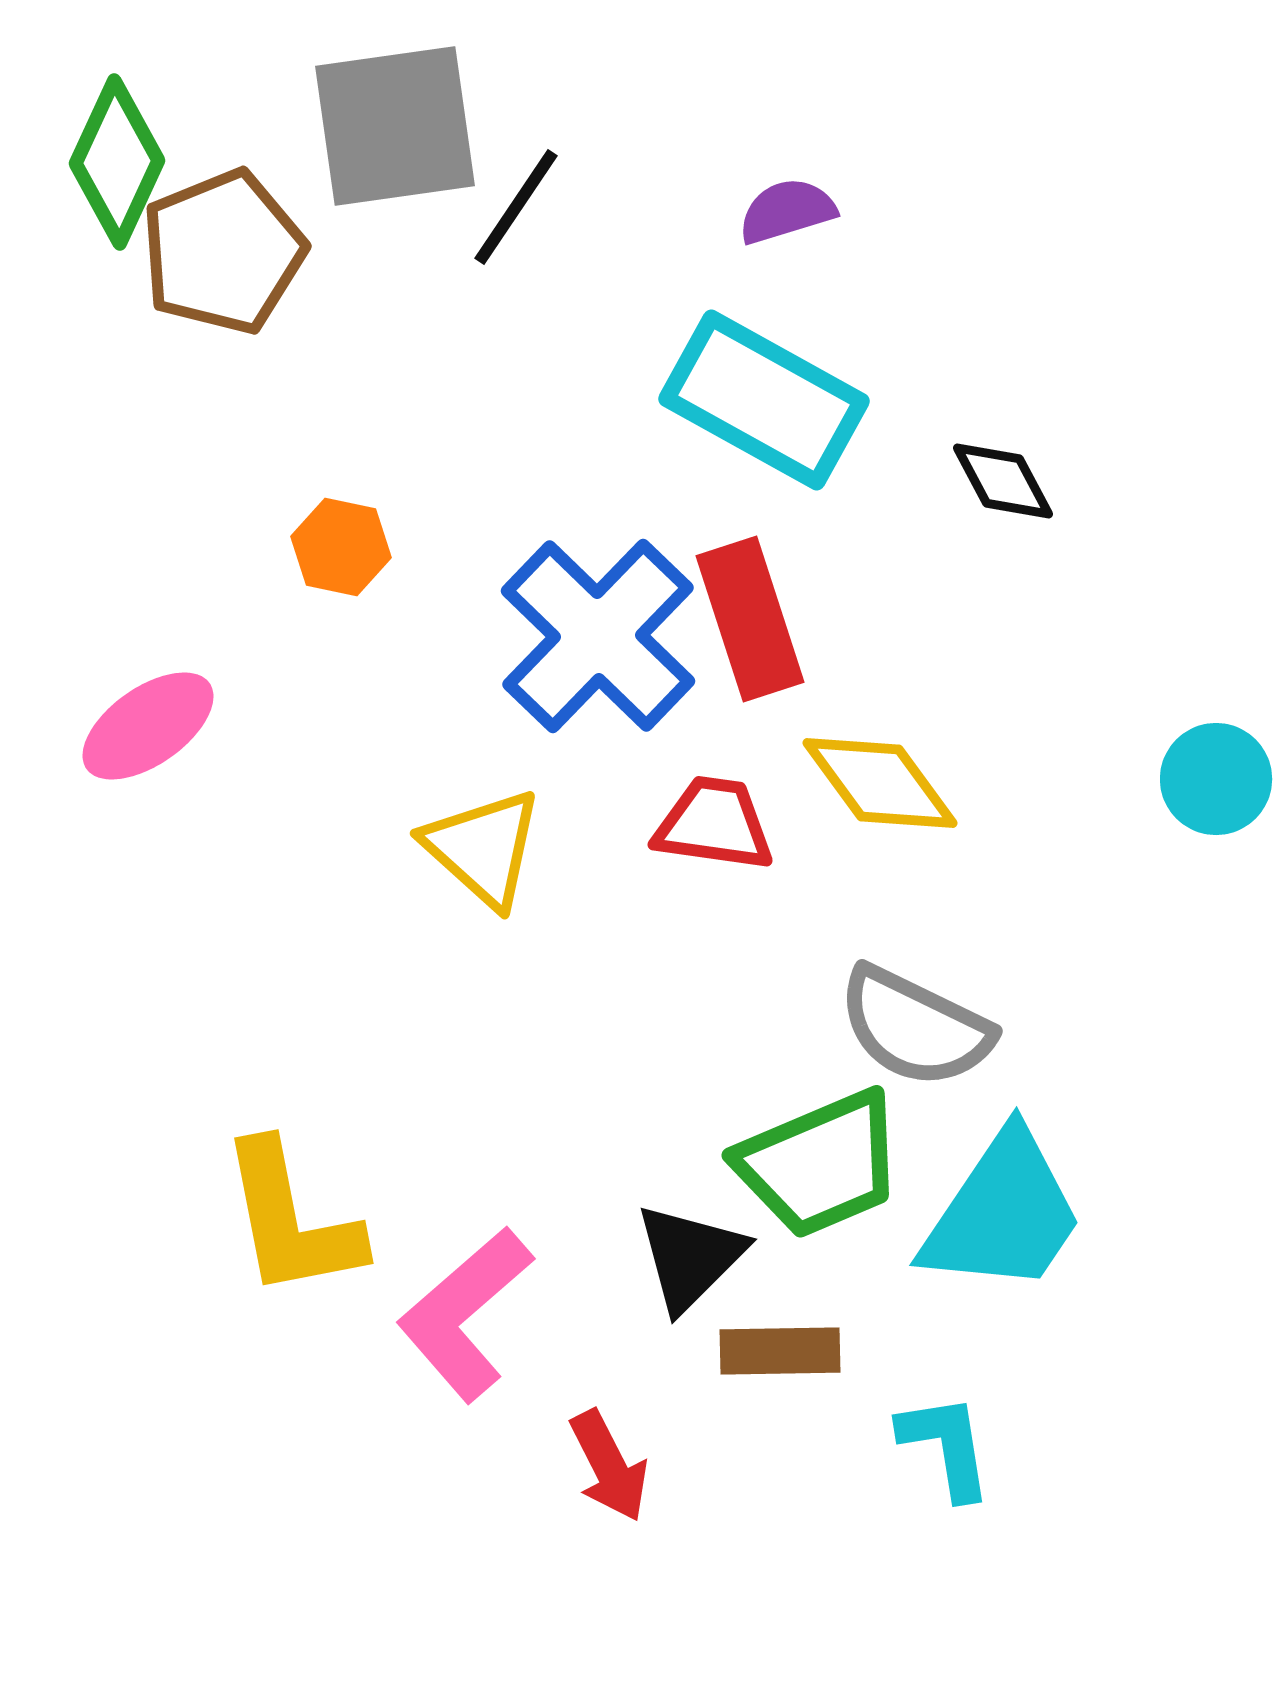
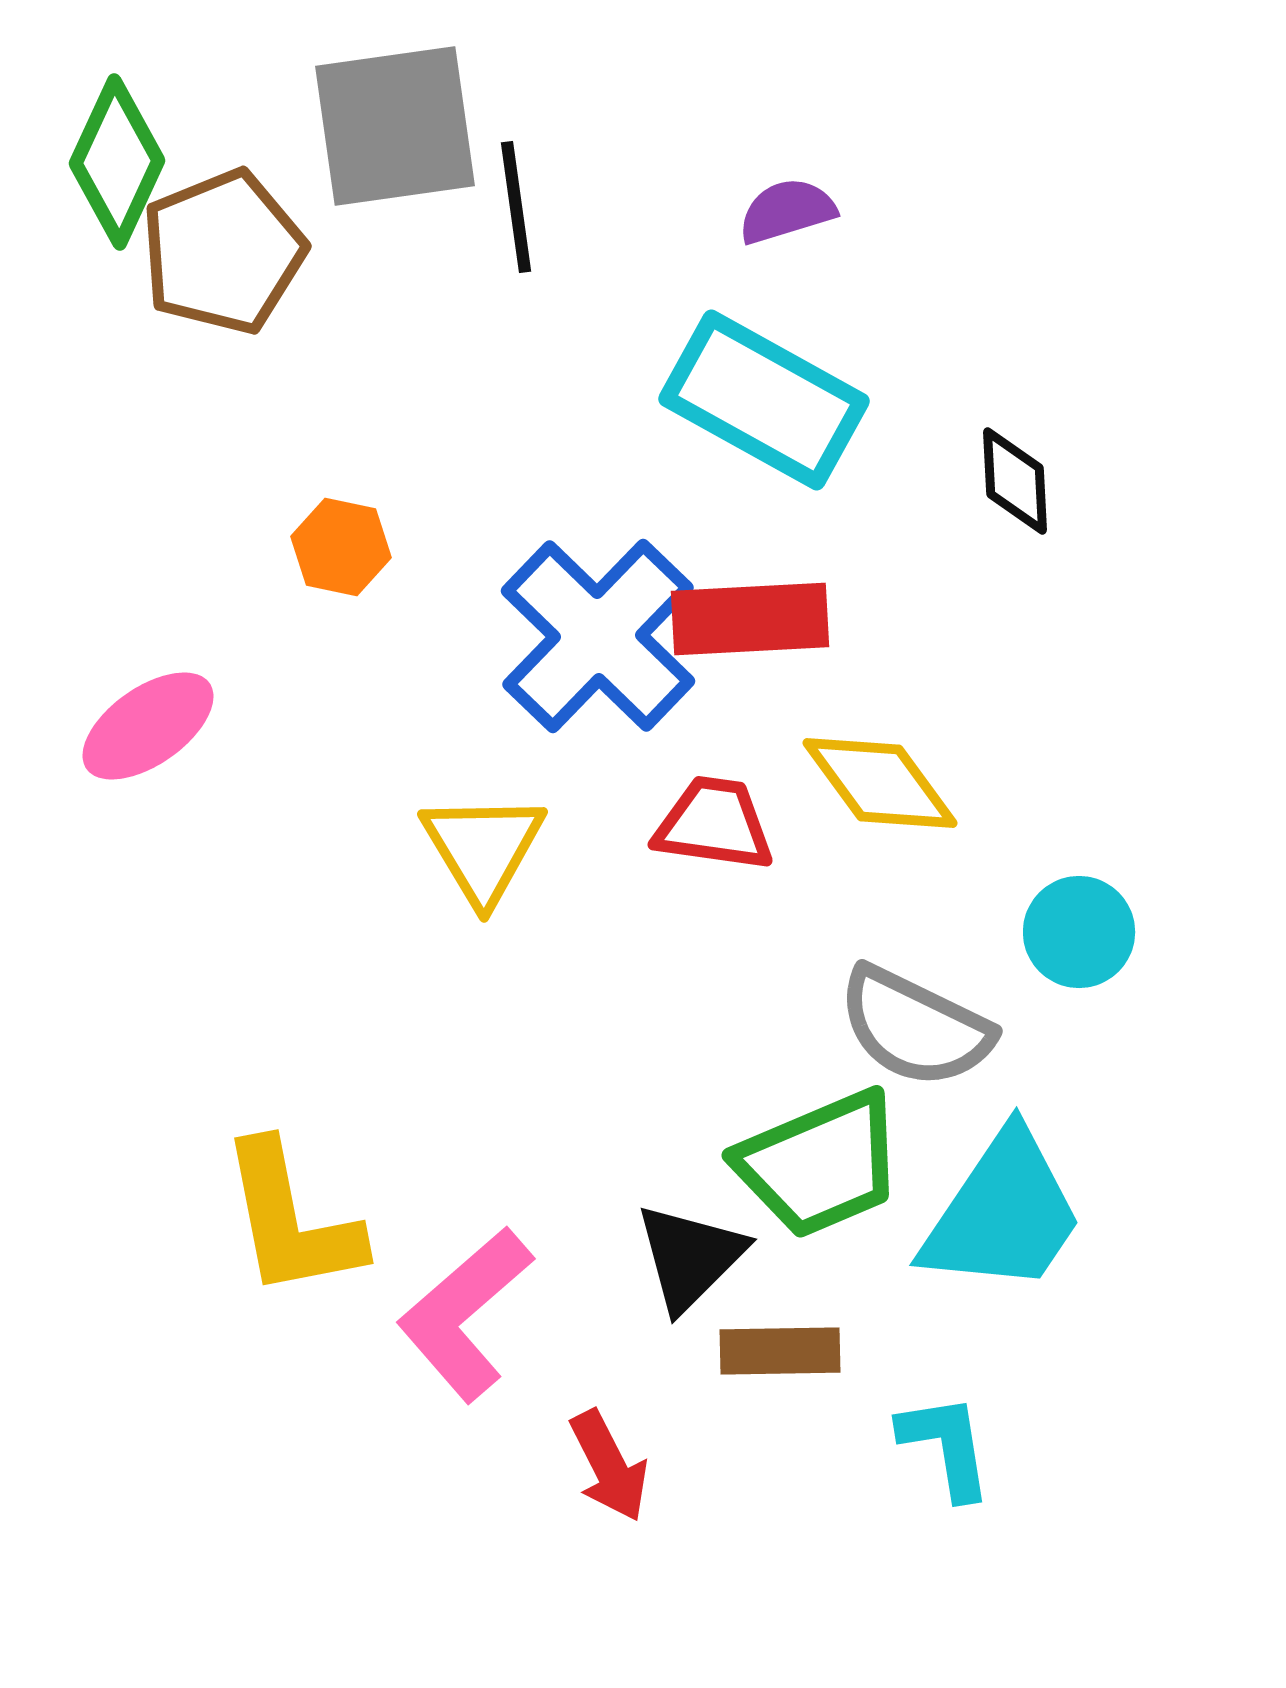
black line: rotated 42 degrees counterclockwise
black diamond: moved 12 px right; rotated 25 degrees clockwise
red rectangle: rotated 75 degrees counterclockwise
cyan circle: moved 137 px left, 153 px down
yellow triangle: rotated 17 degrees clockwise
